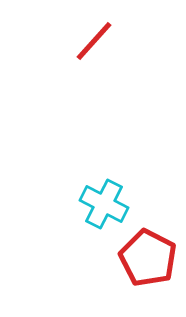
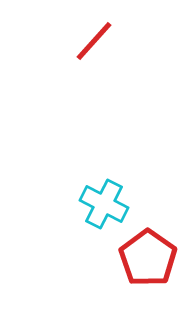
red pentagon: rotated 8 degrees clockwise
